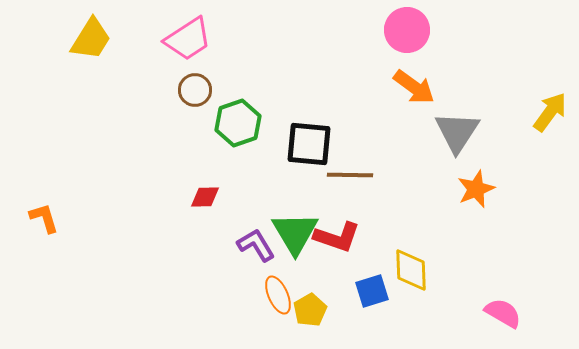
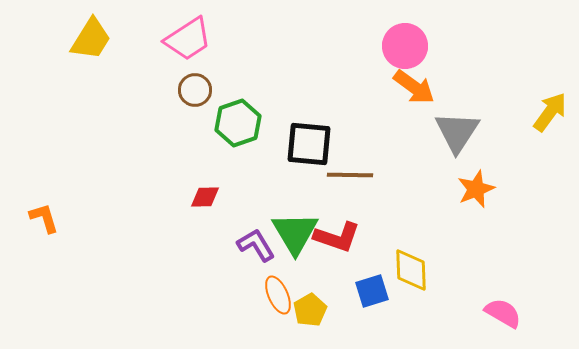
pink circle: moved 2 px left, 16 px down
